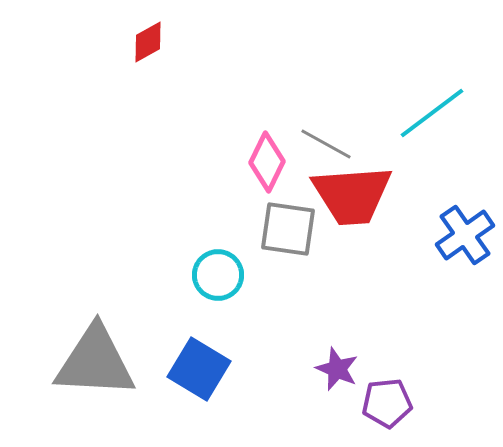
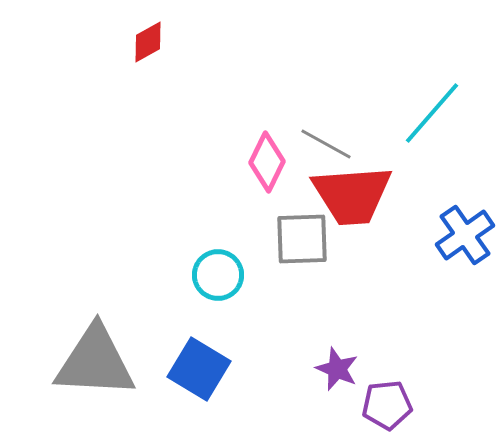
cyan line: rotated 12 degrees counterclockwise
gray square: moved 14 px right, 10 px down; rotated 10 degrees counterclockwise
purple pentagon: moved 2 px down
